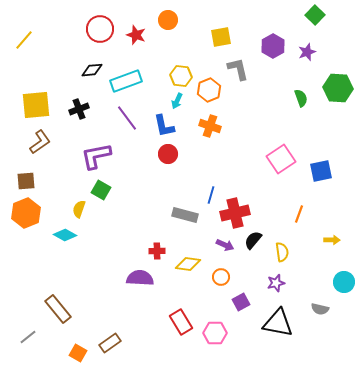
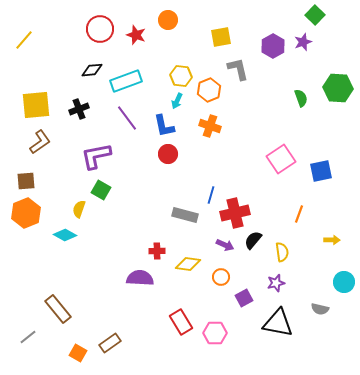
purple star at (307, 52): moved 4 px left, 10 px up
purple square at (241, 302): moved 3 px right, 4 px up
